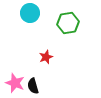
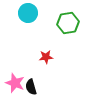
cyan circle: moved 2 px left
red star: rotated 16 degrees clockwise
black semicircle: moved 2 px left, 1 px down
